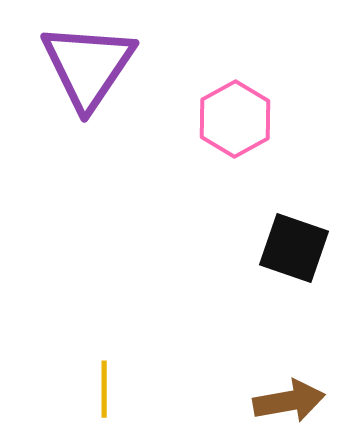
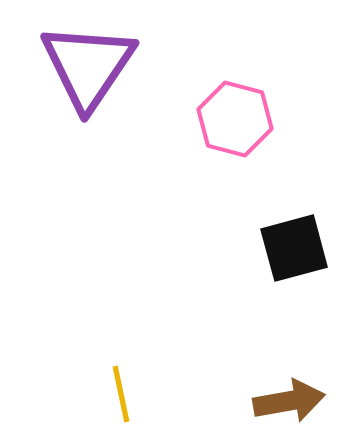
pink hexagon: rotated 16 degrees counterclockwise
black square: rotated 34 degrees counterclockwise
yellow line: moved 17 px right, 5 px down; rotated 12 degrees counterclockwise
